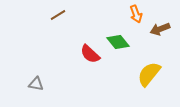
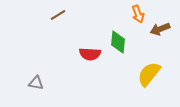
orange arrow: moved 2 px right
green diamond: rotated 45 degrees clockwise
red semicircle: rotated 40 degrees counterclockwise
gray triangle: moved 1 px up
